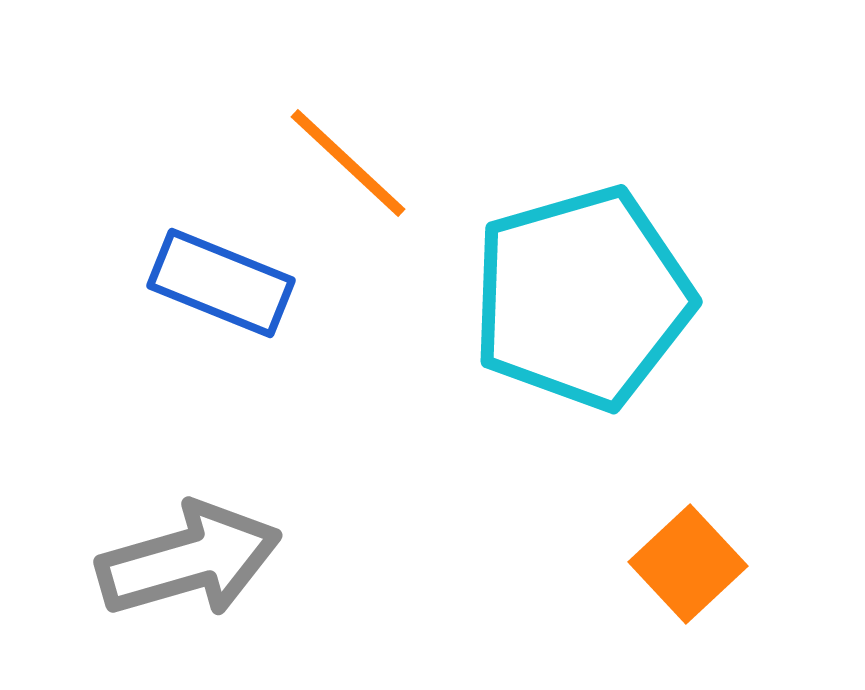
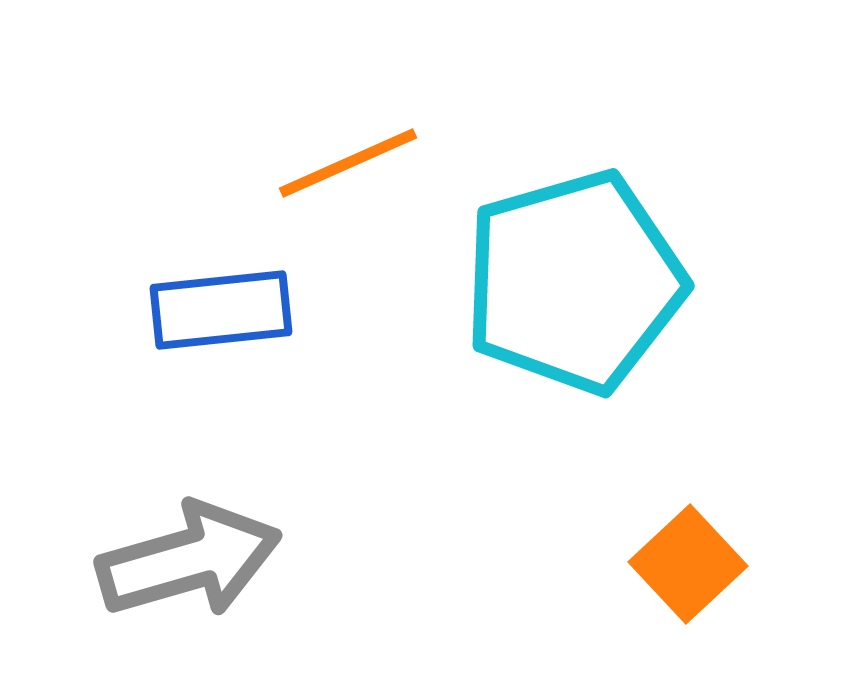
orange line: rotated 67 degrees counterclockwise
blue rectangle: moved 27 px down; rotated 28 degrees counterclockwise
cyan pentagon: moved 8 px left, 16 px up
